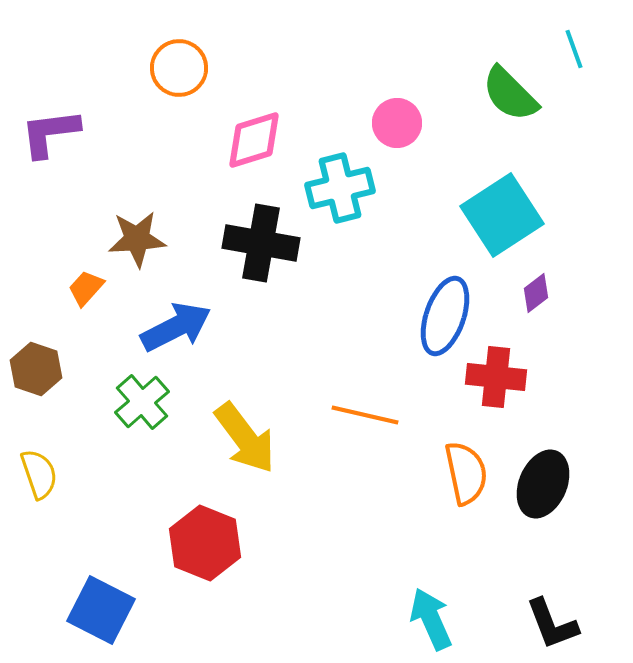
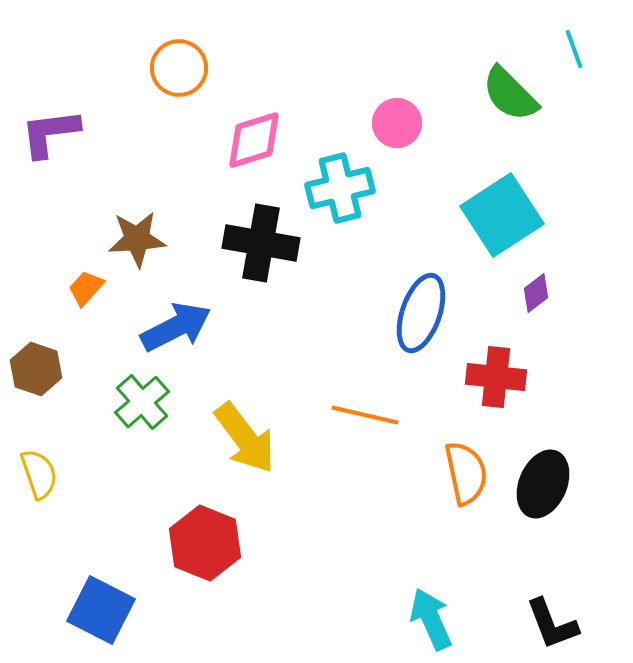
blue ellipse: moved 24 px left, 3 px up
